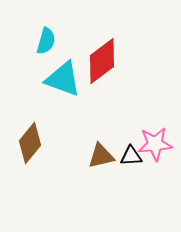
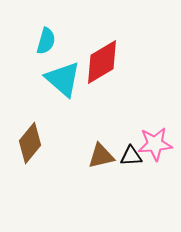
red diamond: moved 1 px down; rotated 6 degrees clockwise
cyan triangle: rotated 21 degrees clockwise
